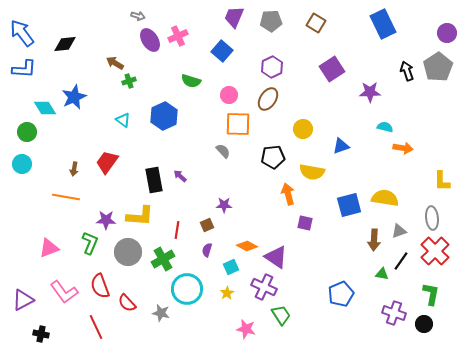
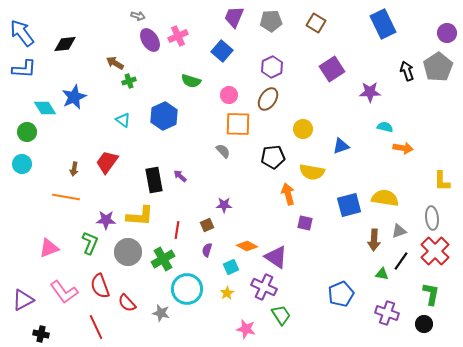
purple cross at (394, 313): moved 7 px left
